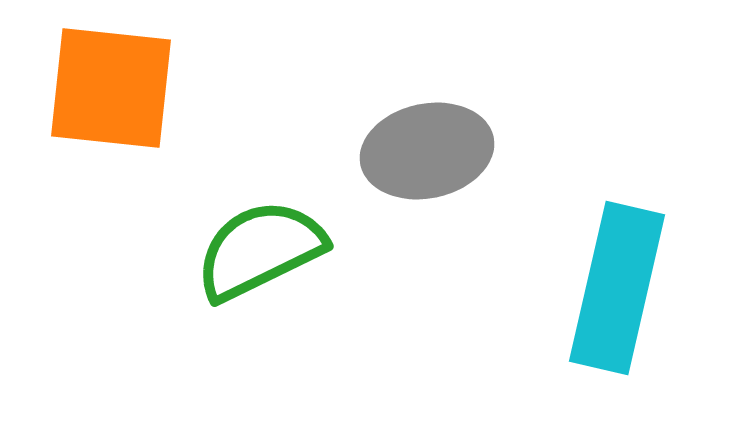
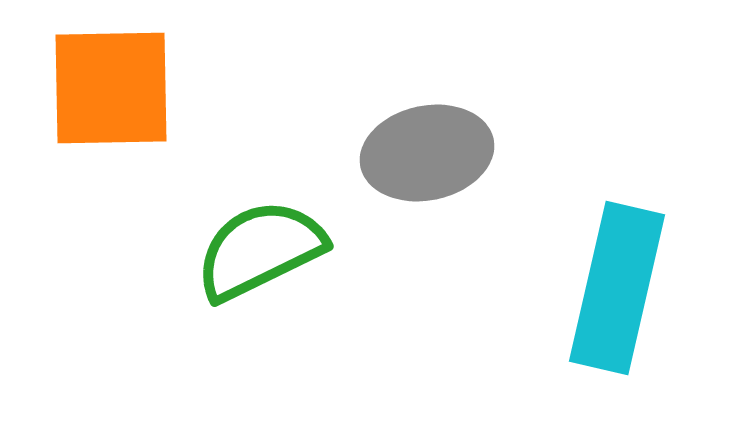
orange square: rotated 7 degrees counterclockwise
gray ellipse: moved 2 px down
